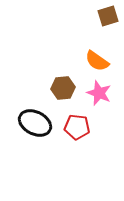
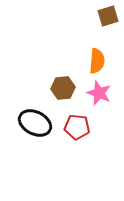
orange semicircle: rotated 120 degrees counterclockwise
